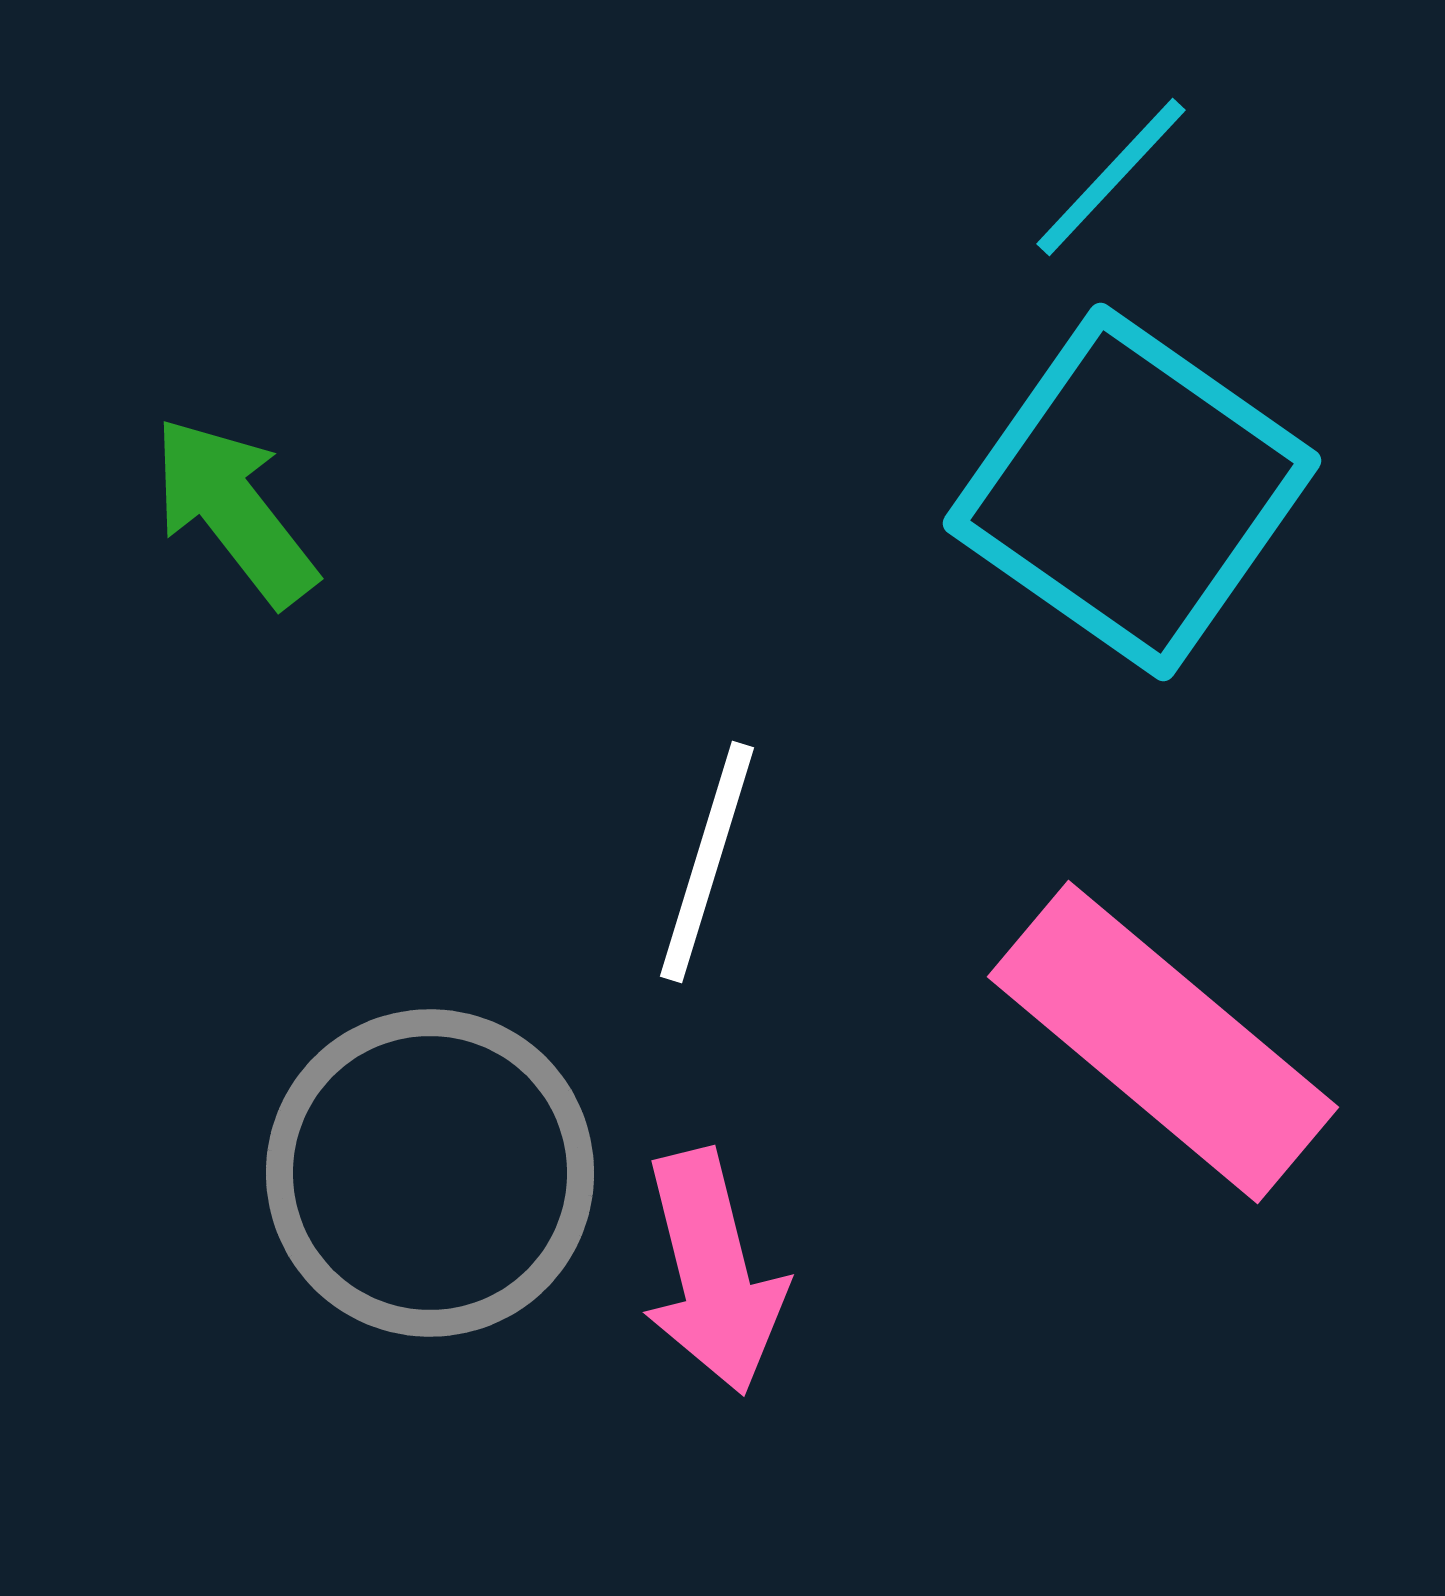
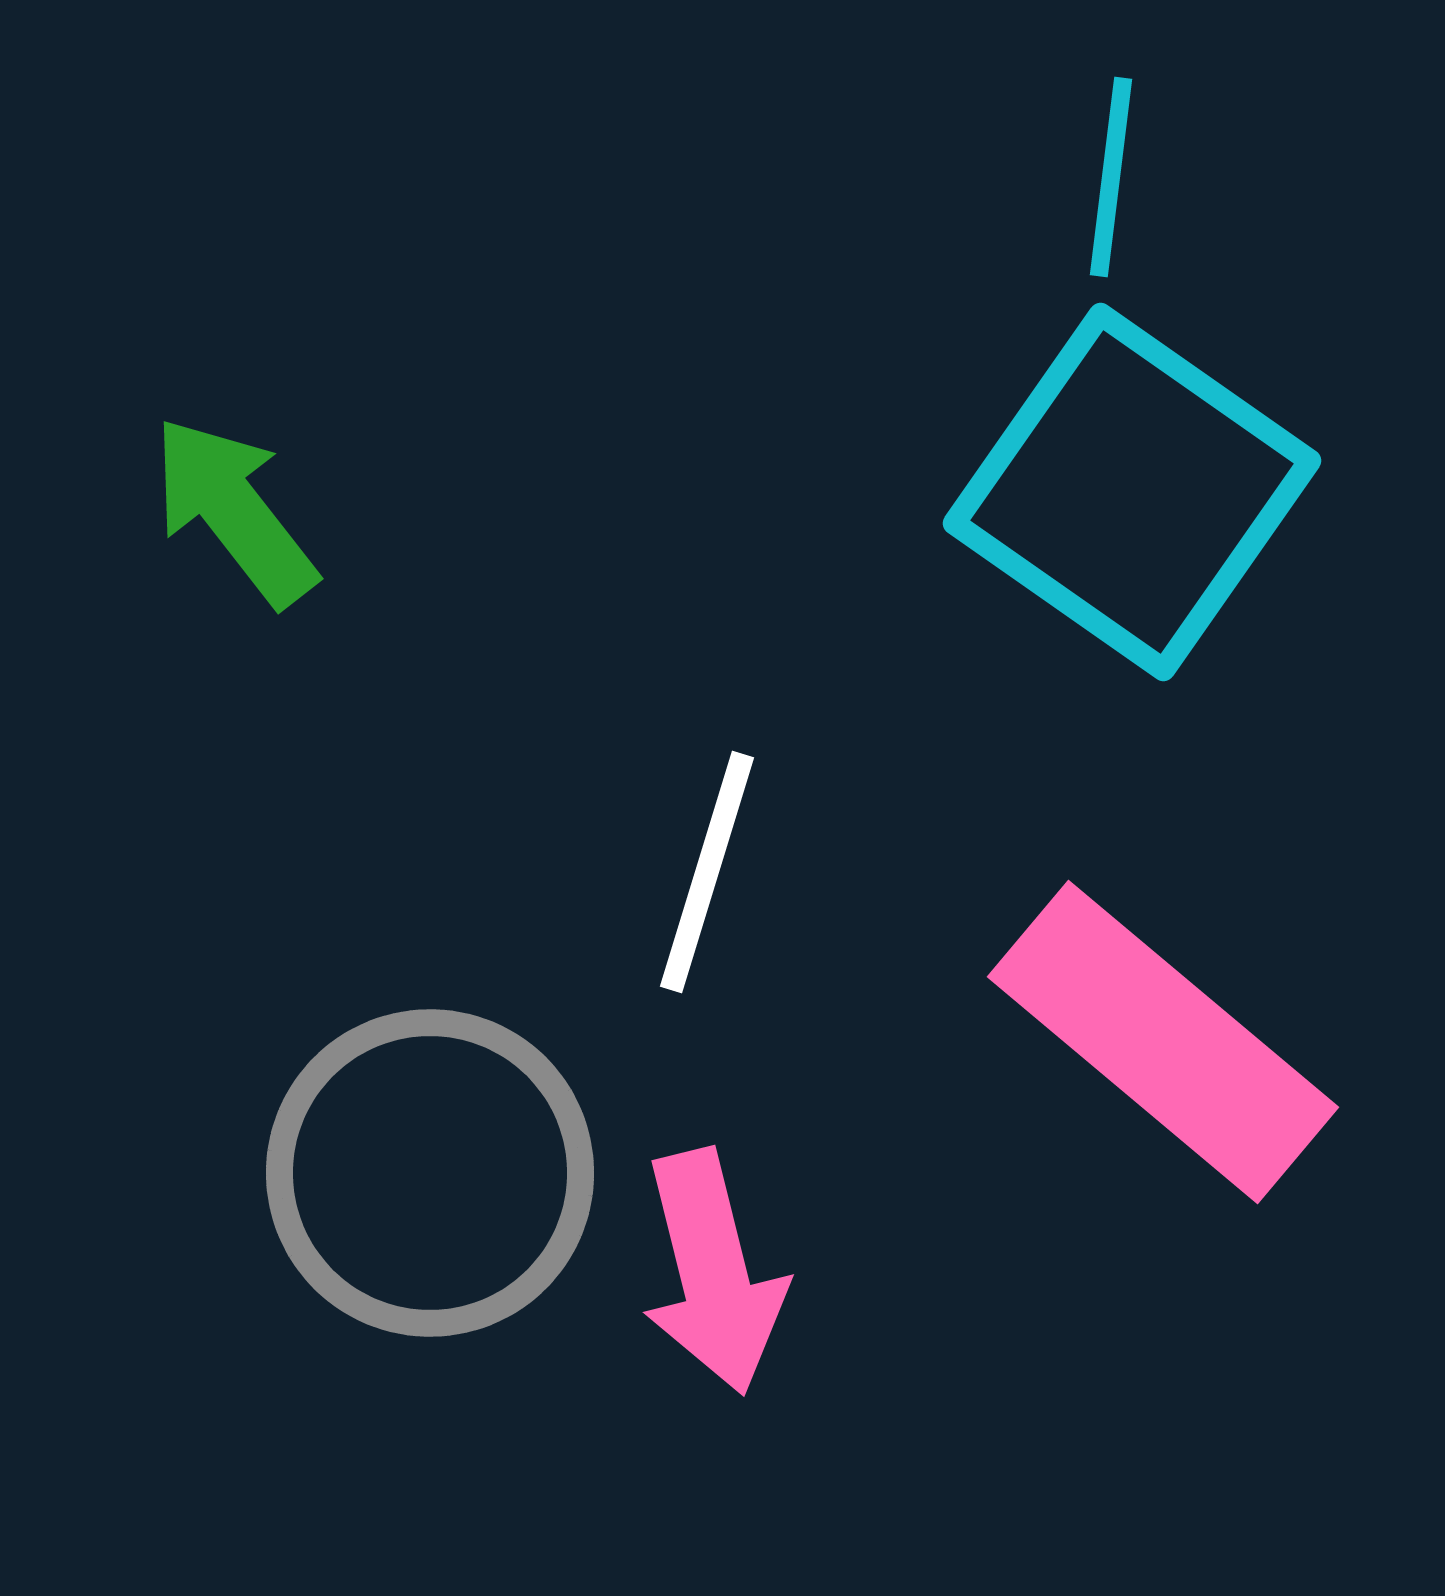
cyan line: rotated 36 degrees counterclockwise
white line: moved 10 px down
